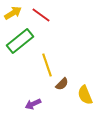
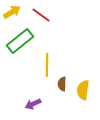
yellow arrow: moved 1 px left, 1 px up
yellow line: rotated 20 degrees clockwise
brown semicircle: rotated 136 degrees clockwise
yellow semicircle: moved 2 px left, 5 px up; rotated 30 degrees clockwise
